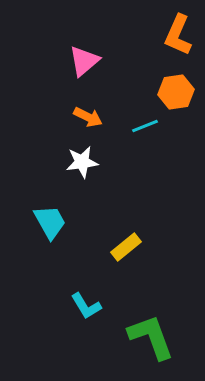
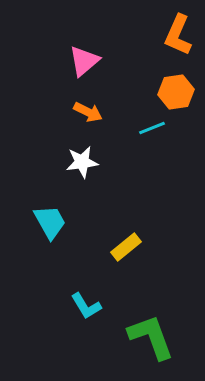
orange arrow: moved 5 px up
cyan line: moved 7 px right, 2 px down
